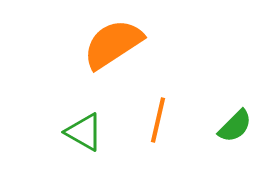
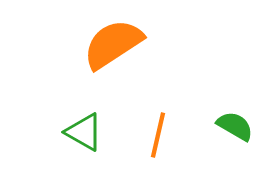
orange line: moved 15 px down
green semicircle: rotated 105 degrees counterclockwise
